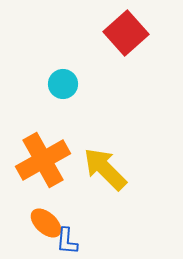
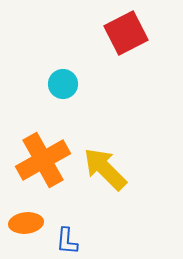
red square: rotated 15 degrees clockwise
orange ellipse: moved 20 px left; rotated 48 degrees counterclockwise
